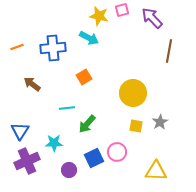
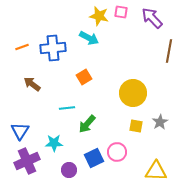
pink square: moved 1 px left, 2 px down; rotated 24 degrees clockwise
orange line: moved 5 px right
